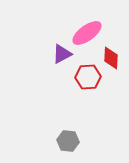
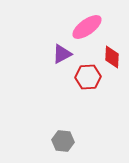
pink ellipse: moved 6 px up
red diamond: moved 1 px right, 1 px up
gray hexagon: moved 5 px left
